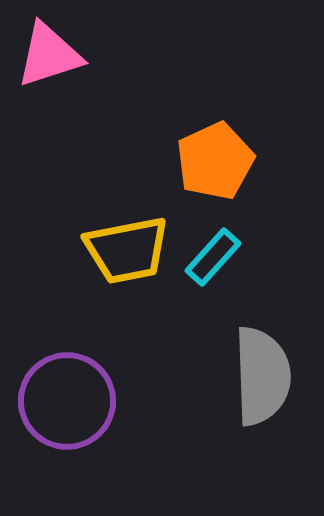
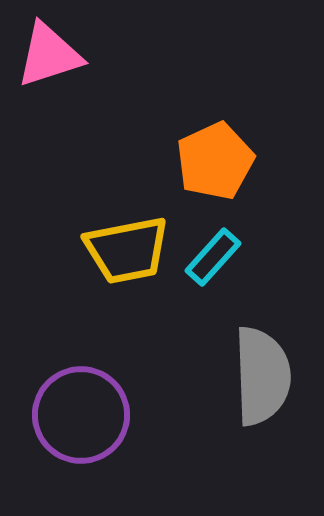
purple circle: moved 14 px right, 14 px down
